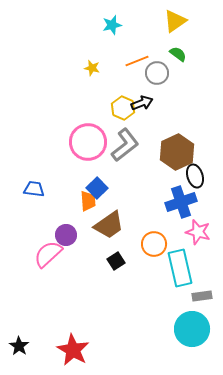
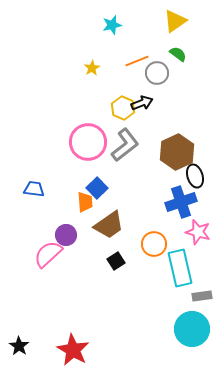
yellow star: rotated 28 degrees clockwise
orange trapezoid: moved 3 px left, 1 px down
